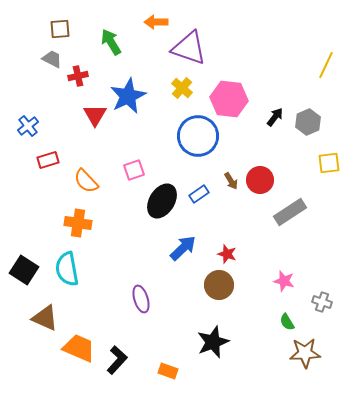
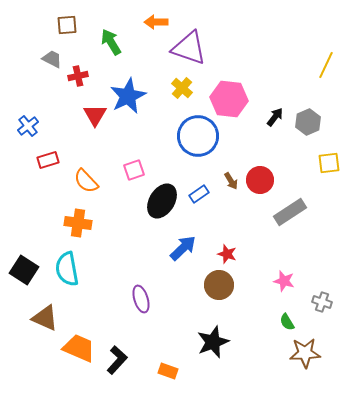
brown square: moved 7 px right, 4 px up
